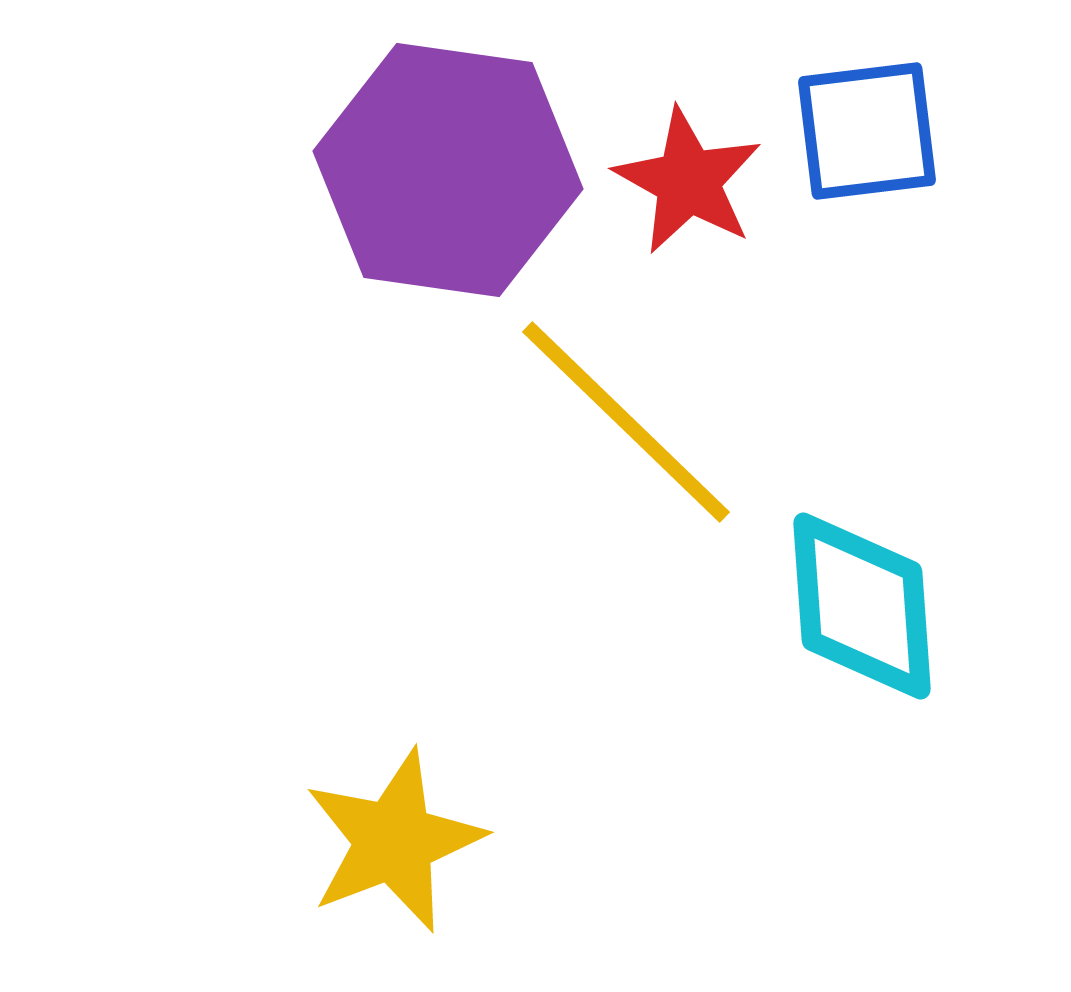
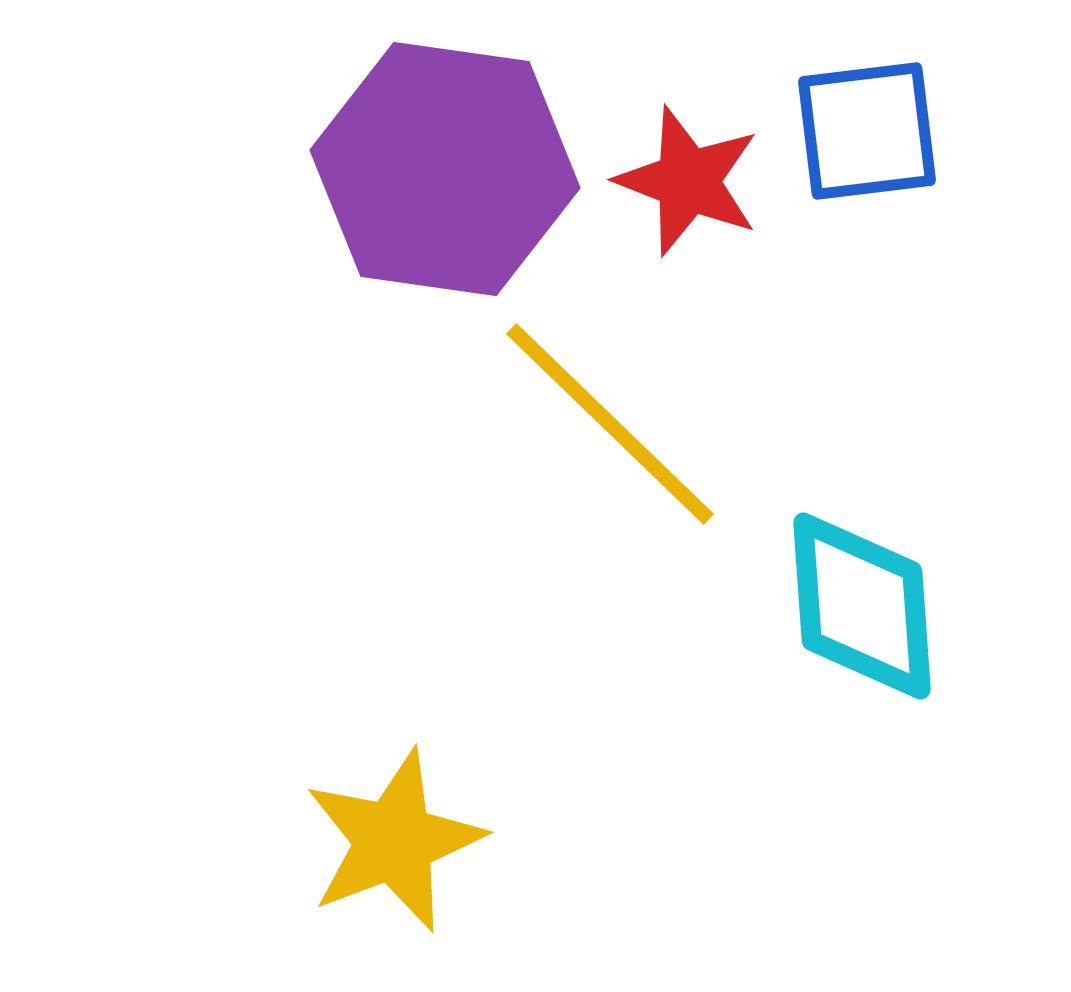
purple hexagon: moved 3 px left, 1 px up
red star: rotated 8 degrees counterclockwise
yellow line: moved 16 px left, 2 px down
